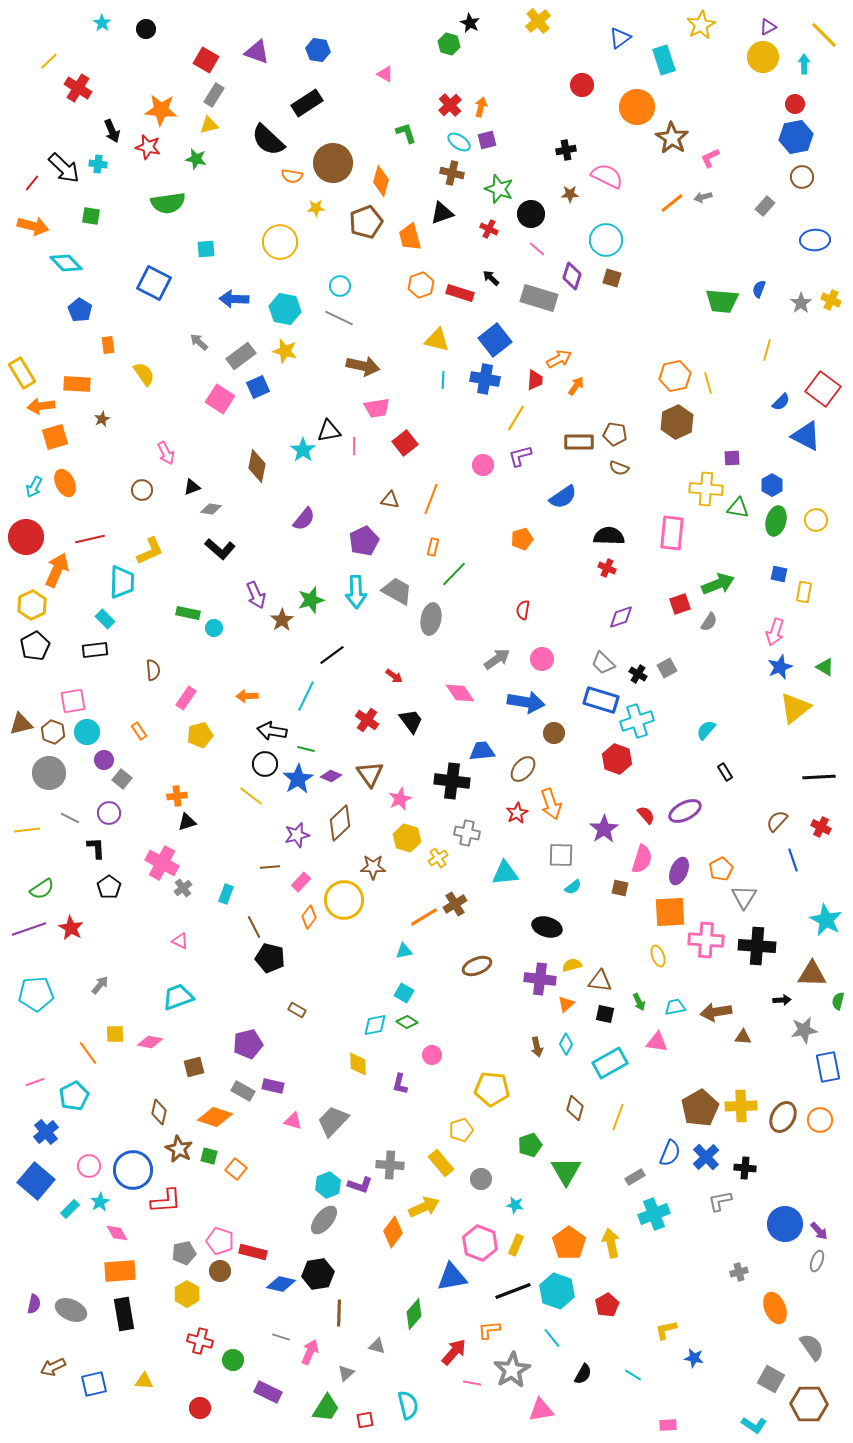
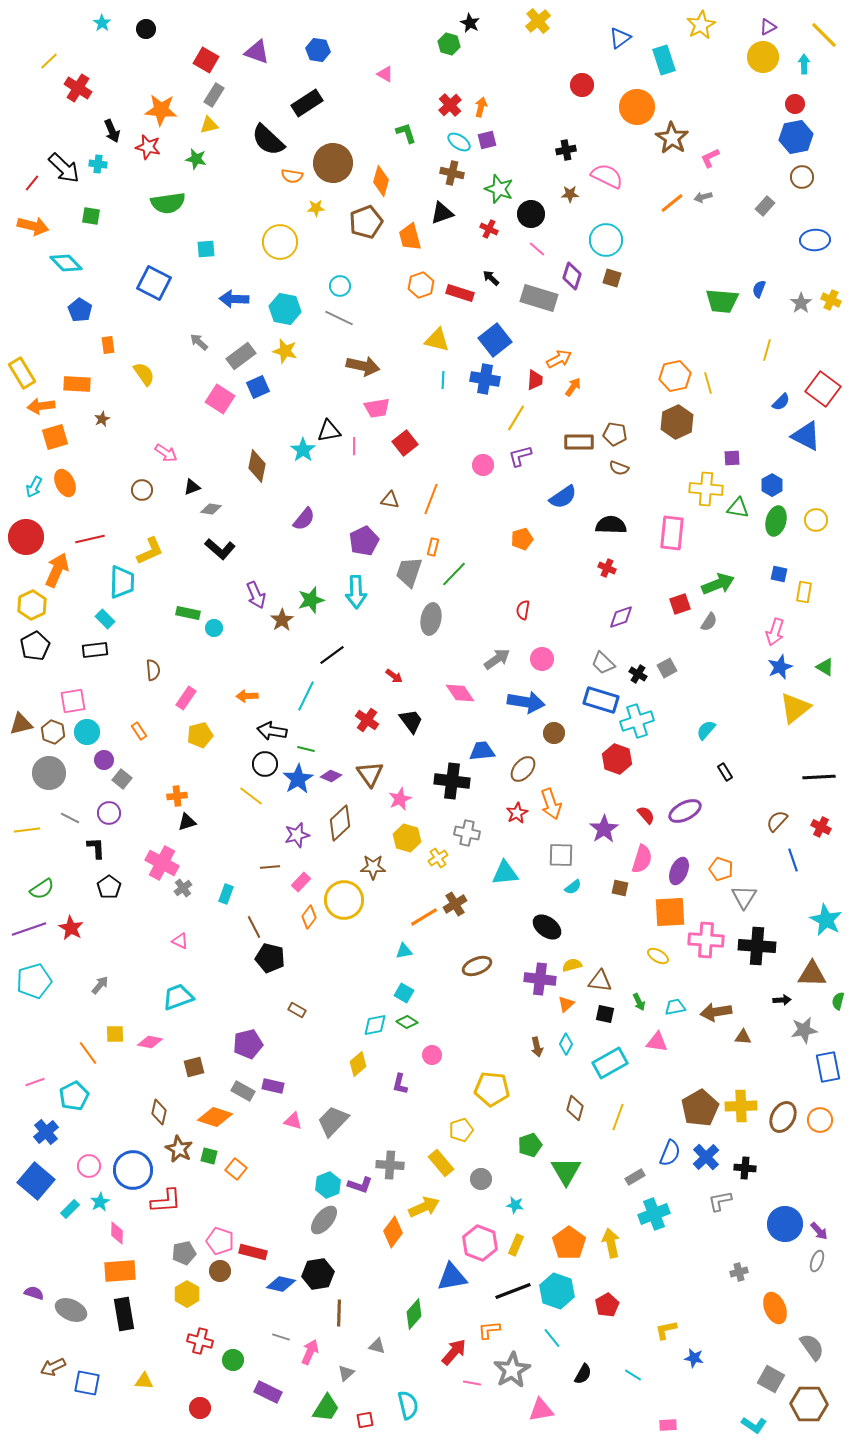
orange arrow at (576, 386): moved 3 px left, 1 px down
pink arrow at (166, 453): rotated 30 degrees counterclockwise
black semicircle at (609, 536): moved 2 px right, 11 px up
gray trapezoid at (397, 591): moved 12 px right, 19 px up; rotated 100 degrees counterclockwise
orange pentagon at (721, 869): rotated 25 degrees counterclockwise
black ellipse at (547, 927): rotated 20 degrees clockwise
yellow ellipse at (658, 956): rotated 40 degrees counterclockwise
cyan pentagon at (36, 994): moved 2 px left, 13 px up; rotated 12 degrees counterclockwise
yellow diamond at (358, 1064): rotated 50 degrees clockwise
pink diamond at (117, 1233): rotated 30 degrees clockwise
purple semicircle at (34, 1304): moved 11 px up; rotated 84 degrees counterclockwise
blue square at (94, 1384): moved 7 px left, 1 px up; rotated 24 degrees clockwise
